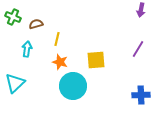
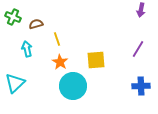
yellow line: rotated 32 degrees counterclockwise
cyan arrow: rotated 21 degrees counterclockwise
orange star: rotated 14 degrees clockwise
blue cross: moved 9 px up
